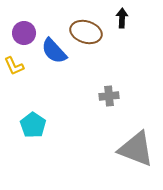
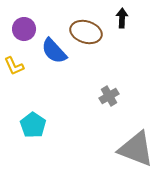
purple circle: moved 4 px up
gray cross: rotated 24 degrees counterclockwise
